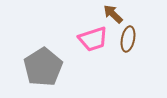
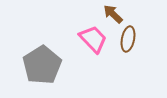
pink trapezoid: rotated 116 degrees counterclockwise
gray pentagon: moved 1 px left, 2 px up
